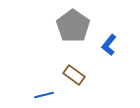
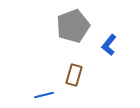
gray pentagon: rotated 16 degrees clockwise
brown rectangle: rotated 70 degrees clockwise
